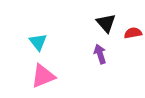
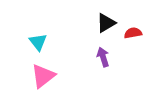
black triangle: rotated 40 degrees clockwise
purple arrow: moved 3 px right, 3 px down
pink triangle: rotated 16 degrees counterclockwise
